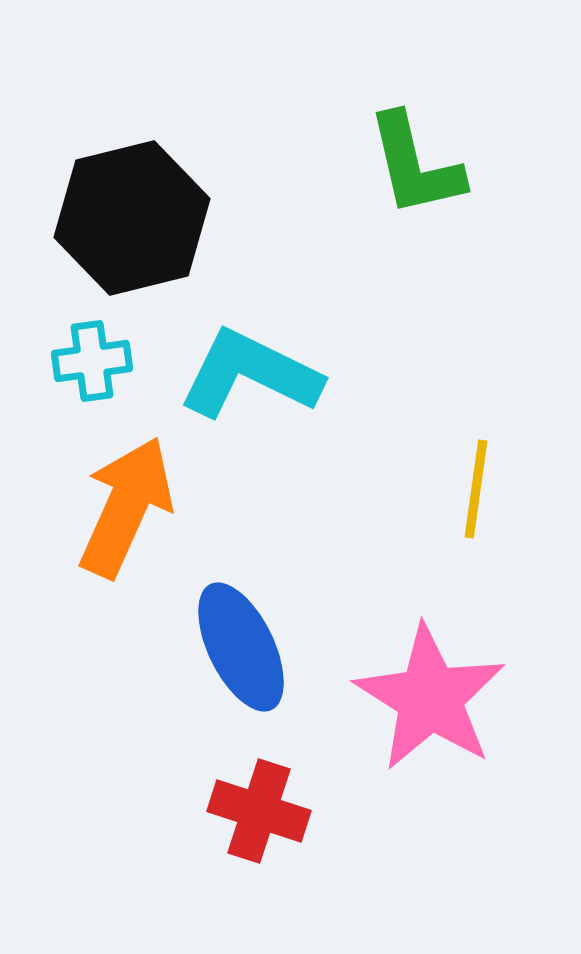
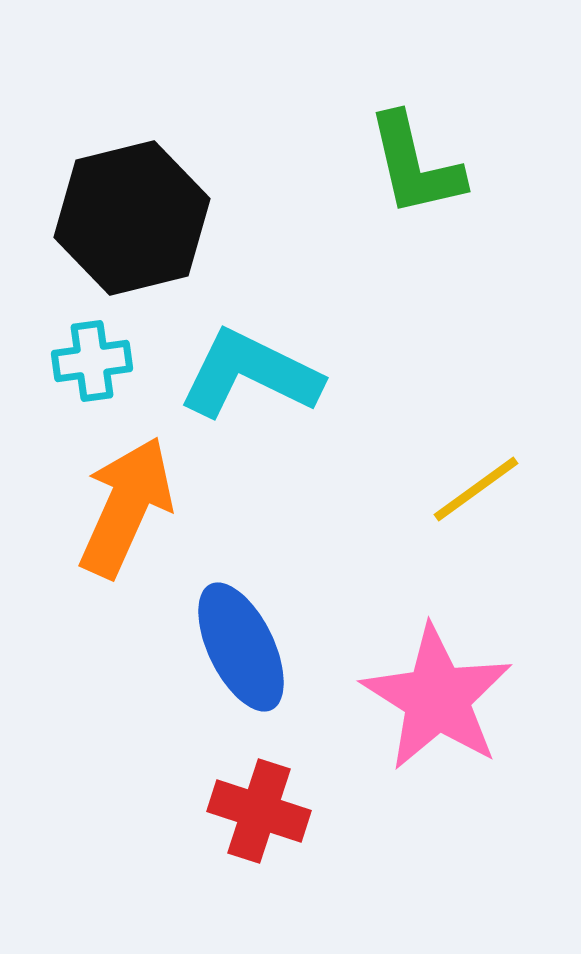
yellow line: rotated 46 degrees clockwise
pink star: moved 7 px right
